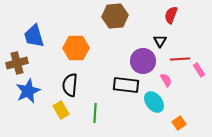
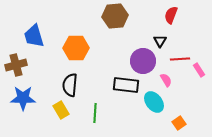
brown cross: moved 1 px left, 2 px down
blue star: moved 5 px left, 7 px down; rotated 25 degrees clockwise
